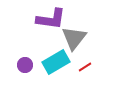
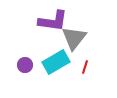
purple L-shape: moved 2 px right, 2 px down
red line: rotated 40 degrees counterclockwise
